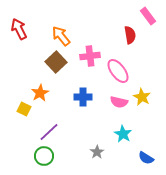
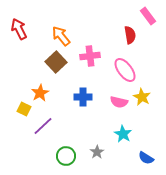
pink ellipse: moved 7 px right, 1 px up
purple line: moved 6 px left, 6 px up
green circle: moved 22 px right
